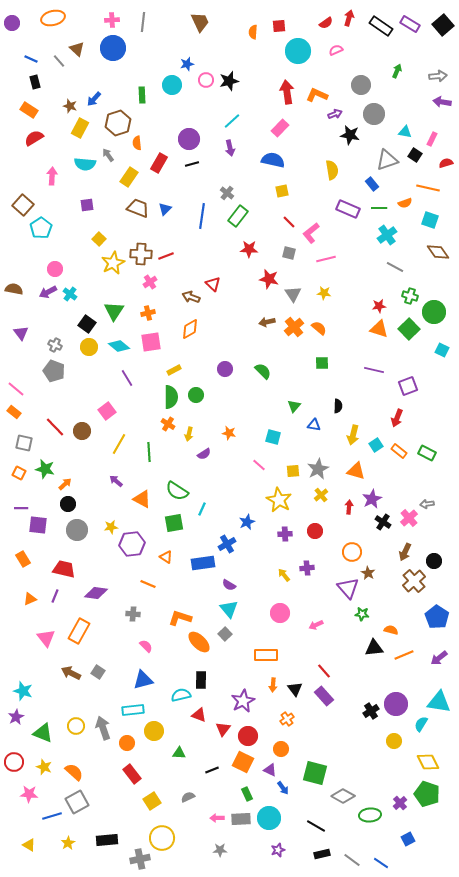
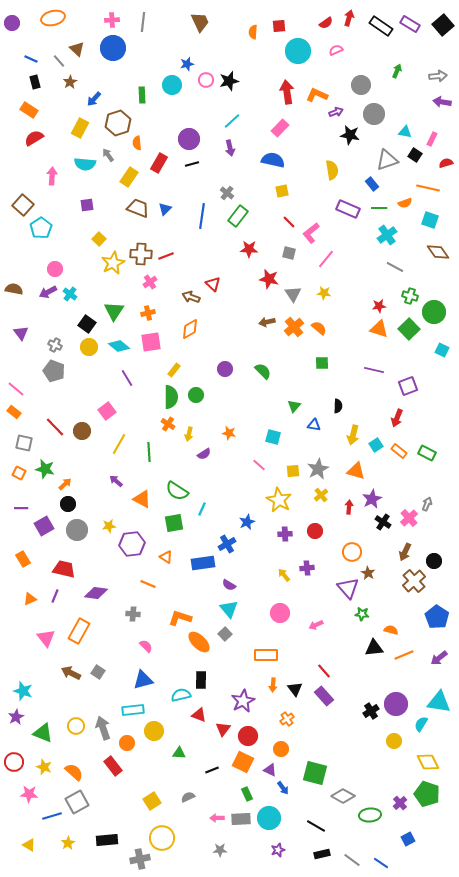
brown star at (70, 106): moved 24 px up; rotated 24 degrees clockwise
purple arrow at (335, 114): moved 1 px right, 2 px up
pink line at (326, 259): rotated 36 degrees counterclockwise
yellow rectangle at (174, 370): rotated 24 degrees counterclockwise
gray arrow at (427, 504): rotated 120 degrees clockwise
purple square at (38, 525): moved 6 px right, 1 px down; rotated 36 degrees counterclockwise
yellow star at (111, 527): moved 2 px left, 1 px up
red rectangle at (132, 774): moved 19 px left, 8 px up
